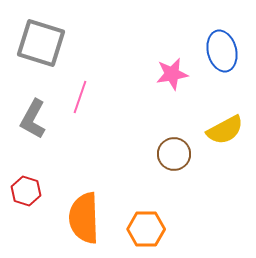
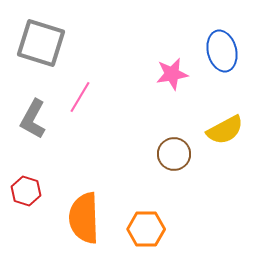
pink line: rotated 12 degrees clockwise
